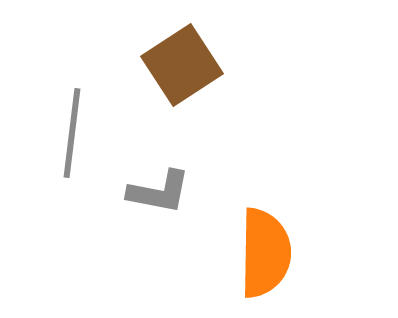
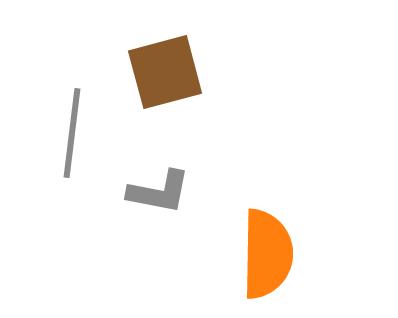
brown square: moved 17 px left, 7 px down; rotated 18 degrees clockwise
orange semicircle: moved 2 px right, 1 px down
